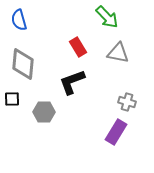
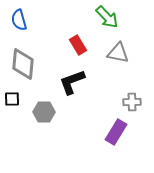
red rectangle: moved 2 px up
gray cross: moved 5 px right; rotated 18 degrees counterclockwise
